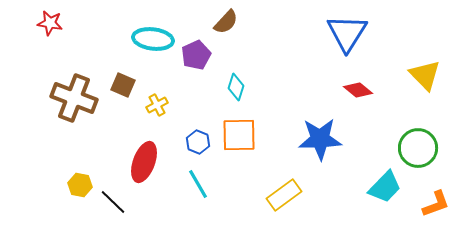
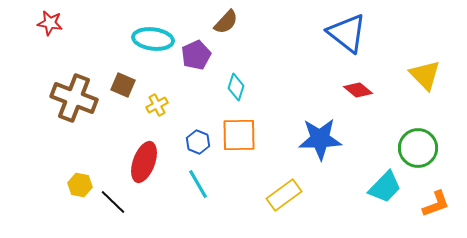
blue triangle: rotated 24 degrees counterclockwise
